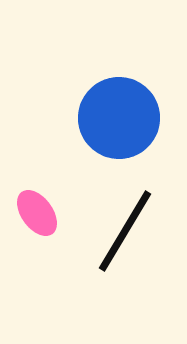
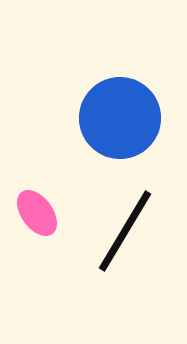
blue circle: moved 1 px right
